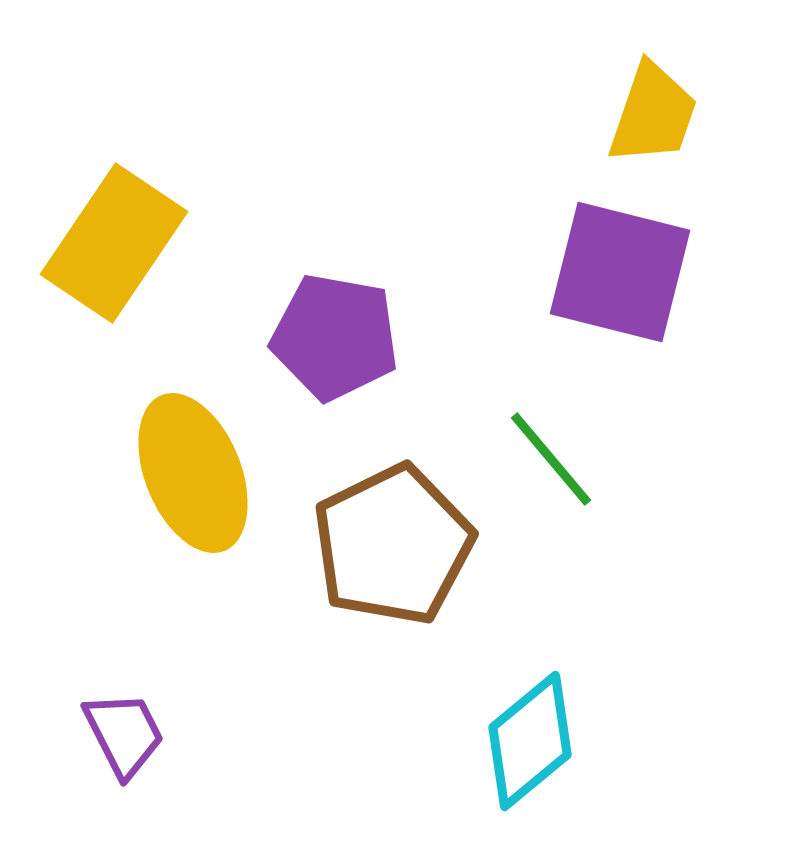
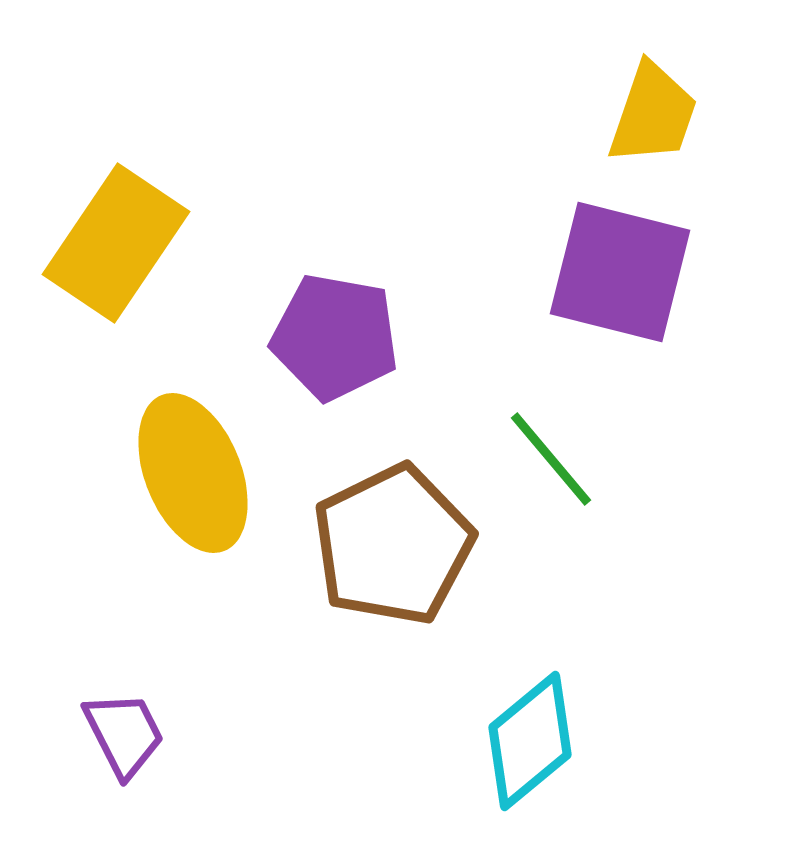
yellow rectangle: moved 2 px right
